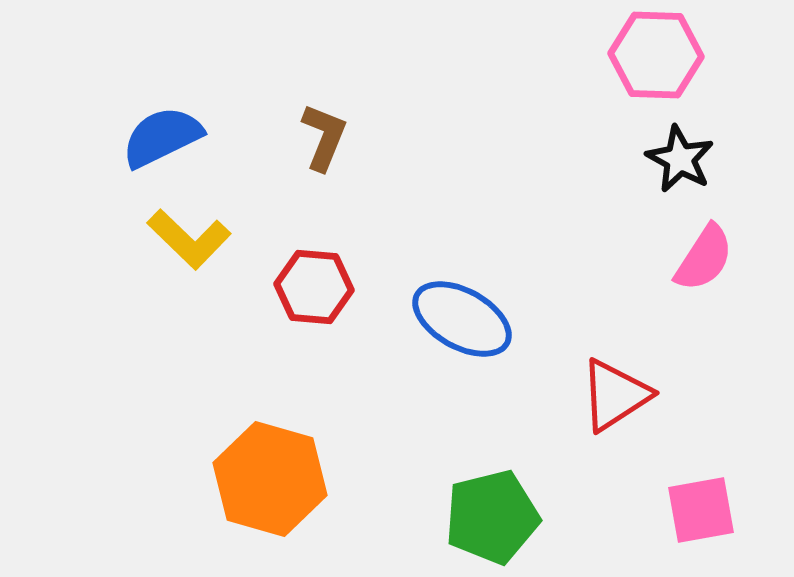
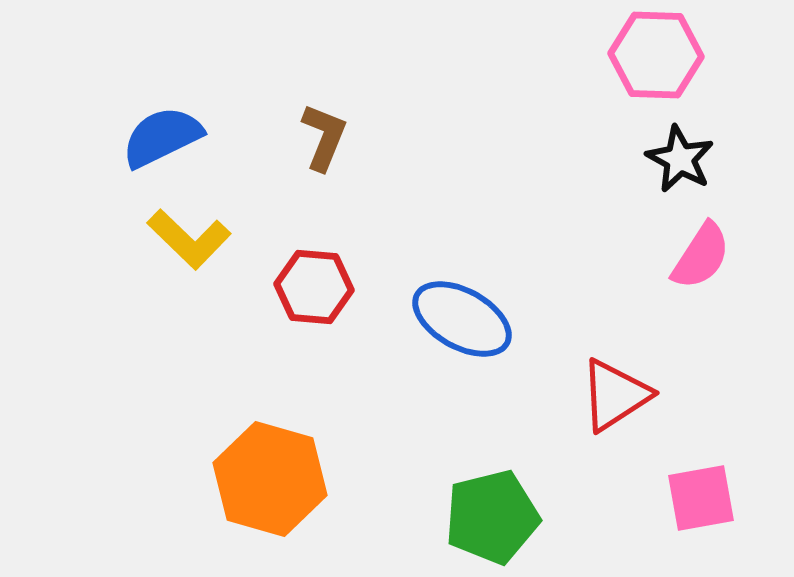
pink semicircle: moved 3 px left, 2 px up
pink square: moved 12 px up
